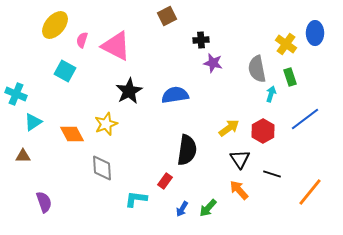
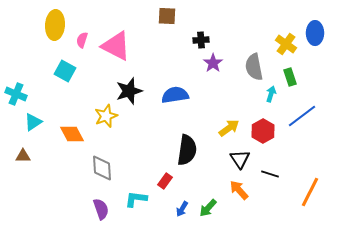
brown square: rotated 30 degrees clockwise
yellow ellipse: rotated 36 degrees counterclockwise
purple star: rotated 24 degrees clockwise
gray semicircle: moved 3 px left, 2 px up
black star: rotated 12 degrees clockwise
blue line: moved 3 px left, 3 px up
yellow star: moved 8 px up
black line: moved 2 px left
orange line: rotated 12 degrees counterclockwise
purple semicircle: moved 57 px right, 7 px down
